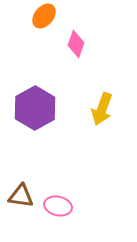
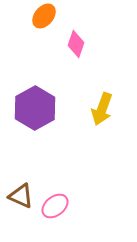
brown triangle: rotated 16 degrees clockwise
pink ellipse: moved 3 px left; rotated 52 degrees counterclockwise
